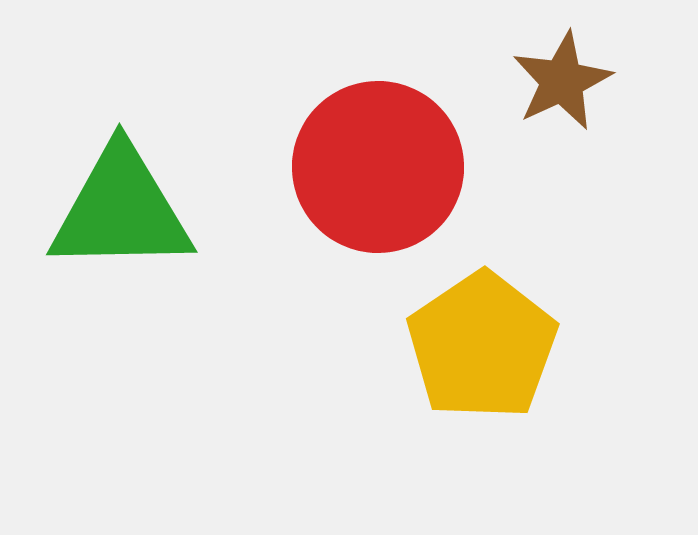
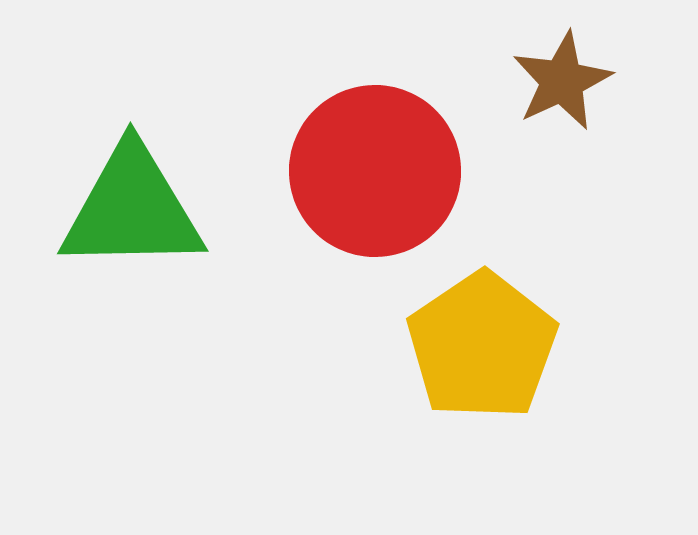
red circle: moved 3 px left, 4 px down
green triangle: moved 11 px right, 1 px up
